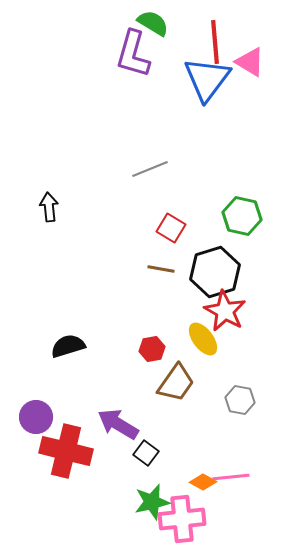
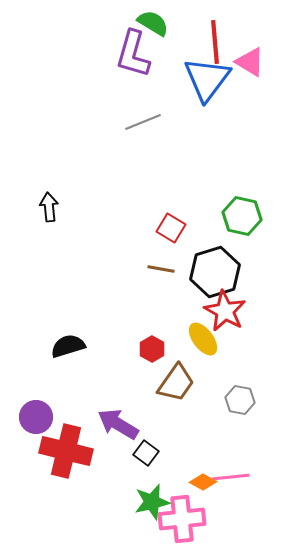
gray line: moved 7 px left, 47 px up
red hexagon: rotated 20 degrees counterclockwise
